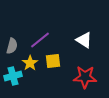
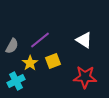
gray semicircle: rotated 14 degrees clockwise
yellow square: rotated 14 degrees counterclockwise
cyan cross: moved 3 px right, 5 px down; rotated 12 degrees counterclockwise
